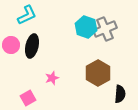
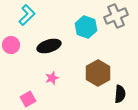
cyan L-shape: rotated 20 degrees counterclockwise
gray cross: moved 11 px right, 13 px up
black ellipse: moved 17 px right; rotated 60 degrees clockwise
pink square: moved 1 px down
